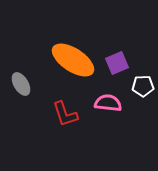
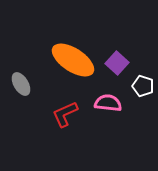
purple square: rotated 25 degrees counterclockwise
white pentagon: rotated 20 degrees clockwise
red L-shape: rotated 84 degrees clockwise
